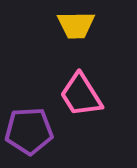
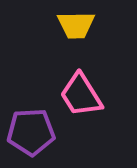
purple pentagon: moved 2 px right, 1 px down
